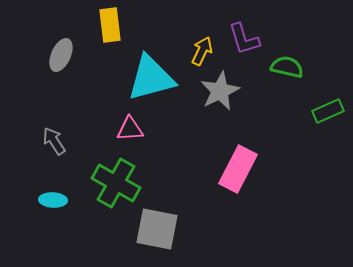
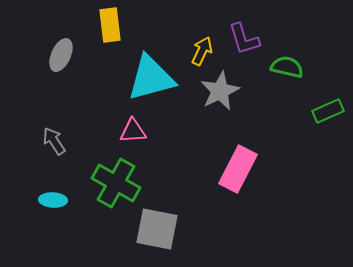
pink triangle: moved 3 px right, 2 px down
